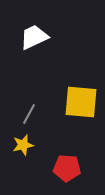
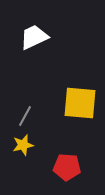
yellow square: moved 1 px left, 1 px down
gray line: moved 4 px left, 2 px down
red pentagon: moved 1 px up
